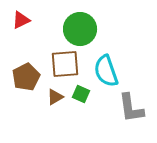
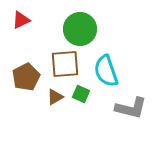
gray L-shape: rotated 68 degrees counterclockwise
